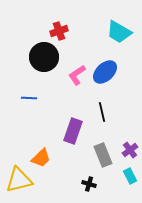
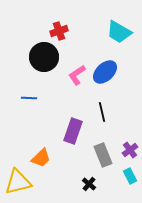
yellow triangle: moved 1 px left, 2 px down
black cross: rotated 24 degrees clockwise
